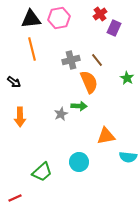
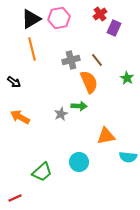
black triangle: rotated 25 degrees counterclockwise
orange arrow: rotated 120 degrees clockwise
